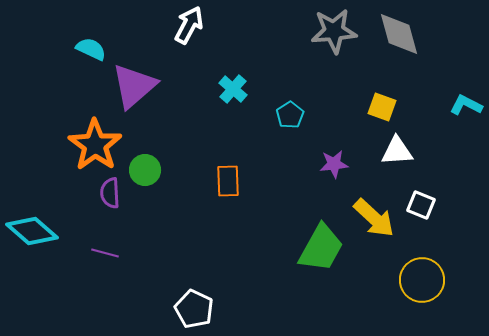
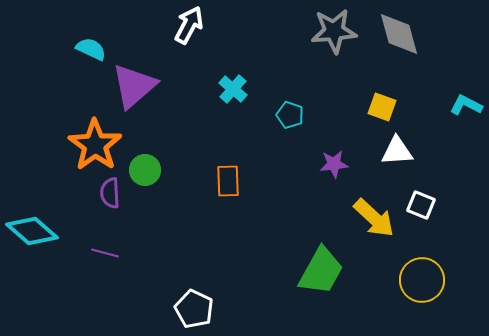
cyan pentagon: rotated 20 degrees counterclockwise
green trapezoid: moved 23 px down
